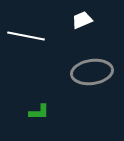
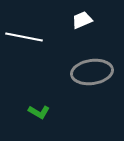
white line: moved 2 px left, 1 px down
green L-shape: rotated 30 degrees clockwise
